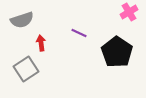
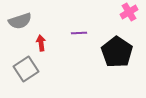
gray semicircle: moved 2 px left, 1 px down
purple line: rotated 28 degrees counterclockwise
